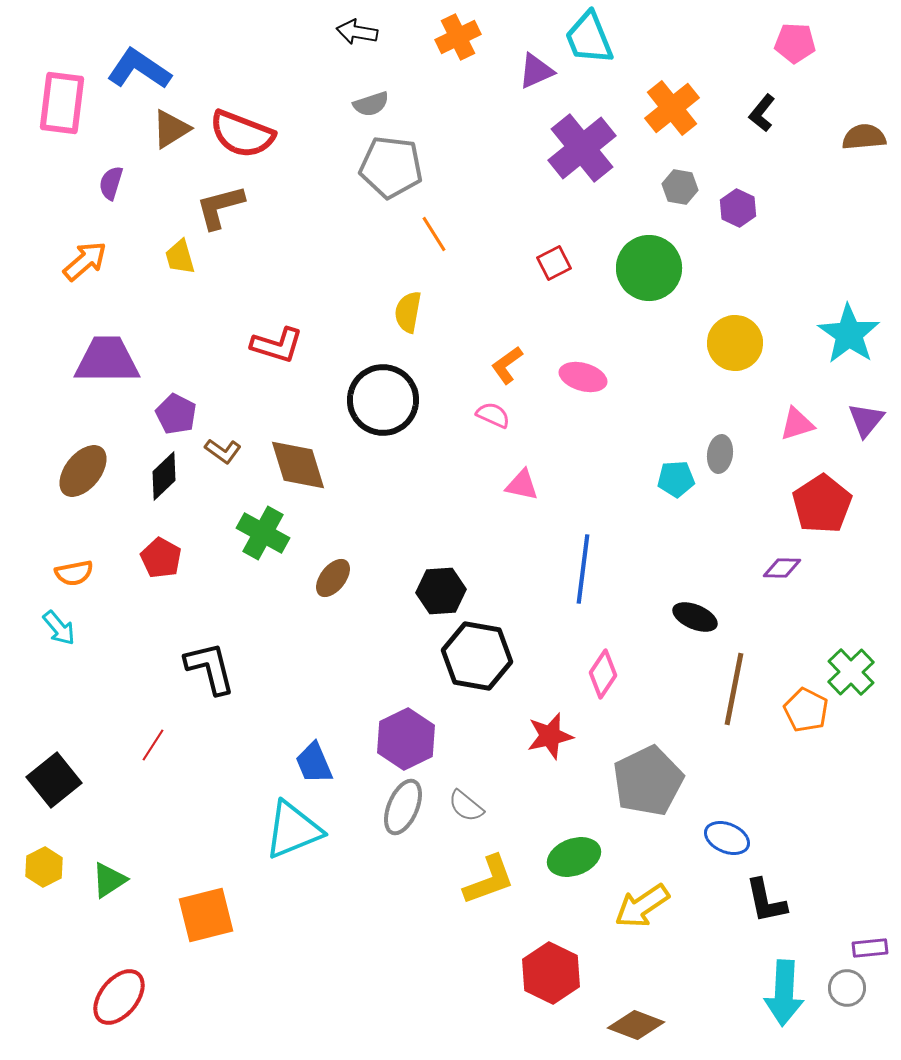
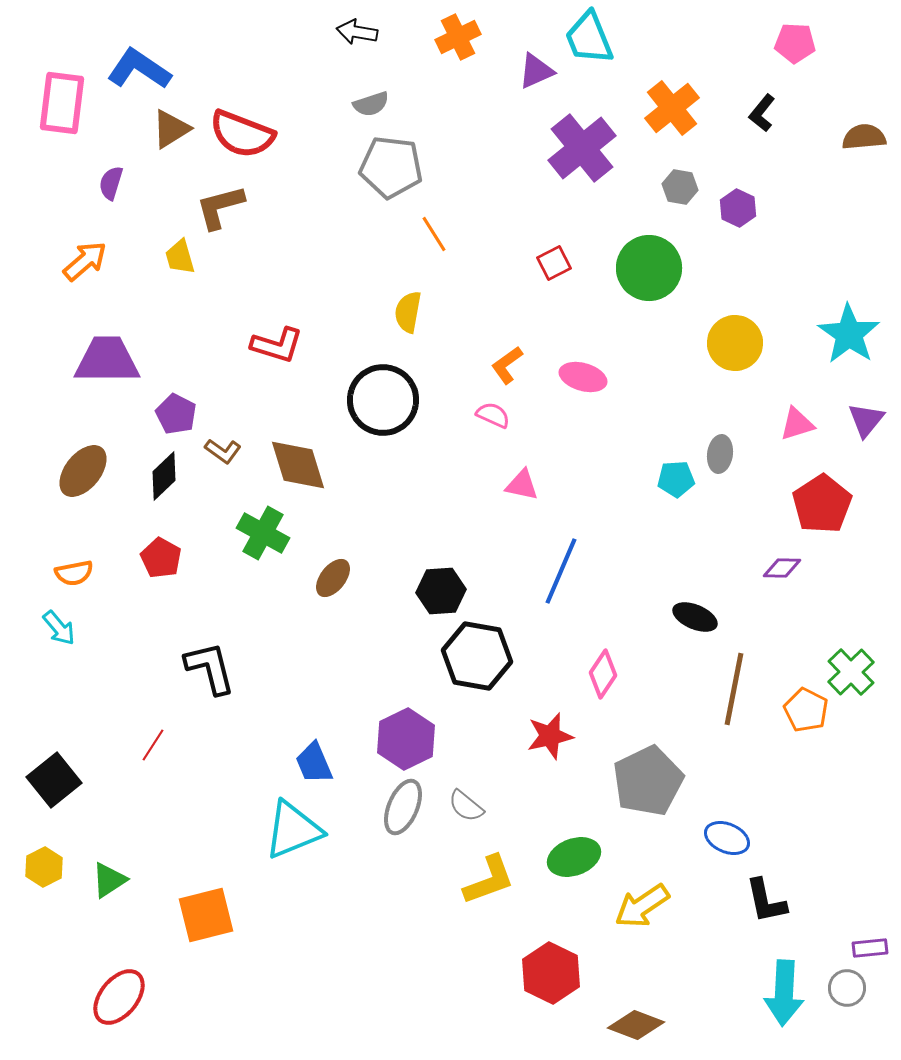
blue line at (583, 569): moved 22 px left, 2 px down; rotated 16 degrees clockwise
